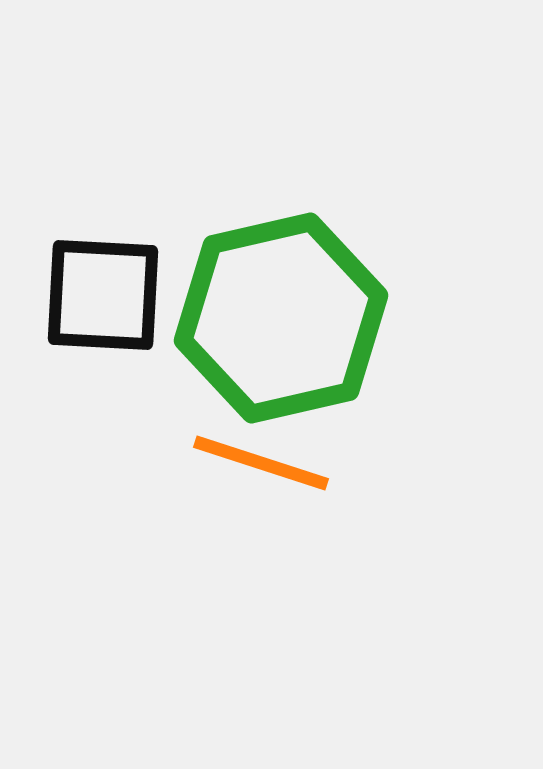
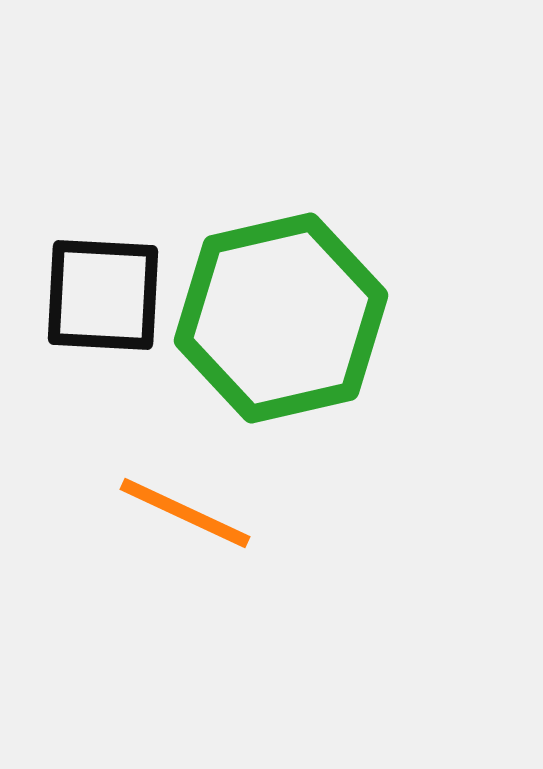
orange line: moved 76 px left, 50 px down; rotated 7 degrees clockwise
